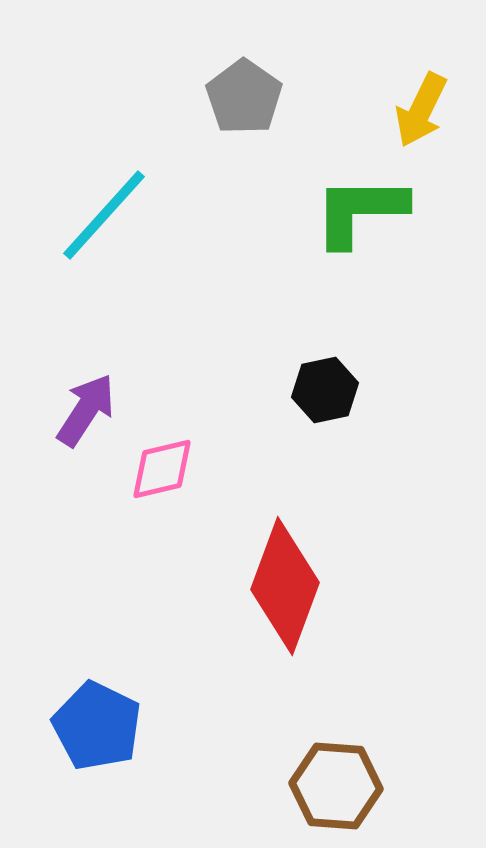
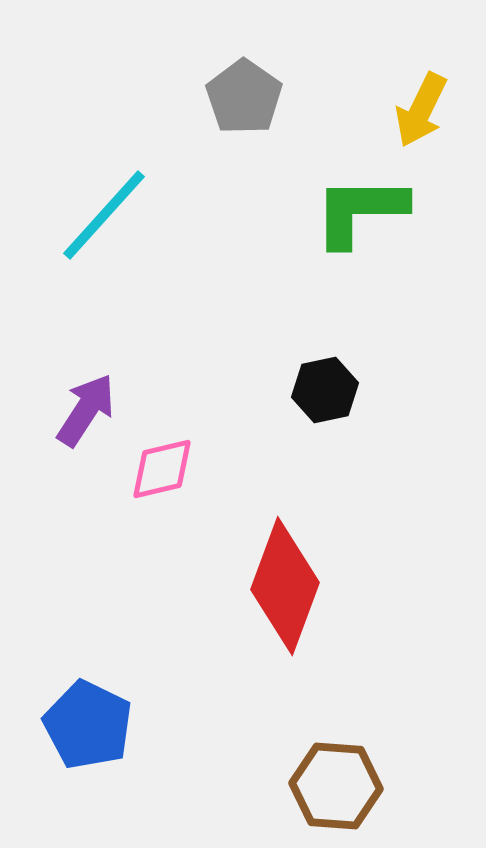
blue pentagon: moved 9 px left, 1 px up
